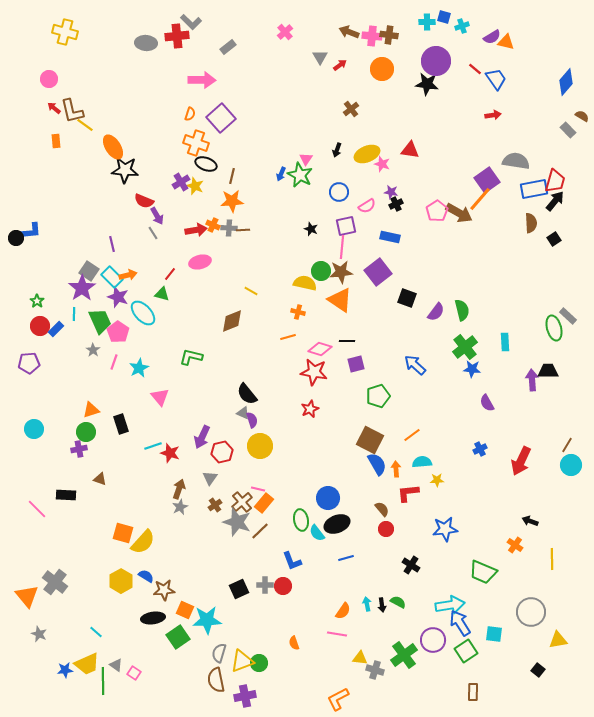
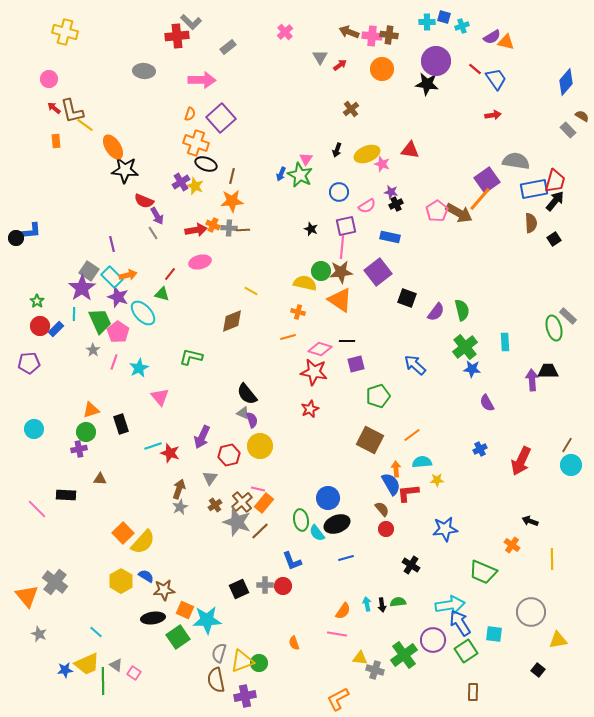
gray ellipse at (146, 43): moved 2 px left, 28 px down
red hexagon at (222, 452): moved 7 px right, 3 px down
blue semicircle at (377, 464): moved 14 px right, 20 px down
brown triangle at (100, 479): rotated 16 degrees counterclockwise
orange square at (123, 533): rotated 30 degrees clockwise
orange cross at (515, 545): moved 3 px left
green semicircle at (398, 602): rotated 35 degrees counterclockwise
